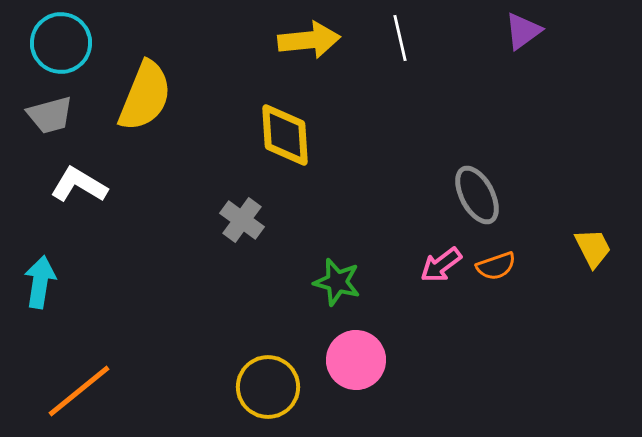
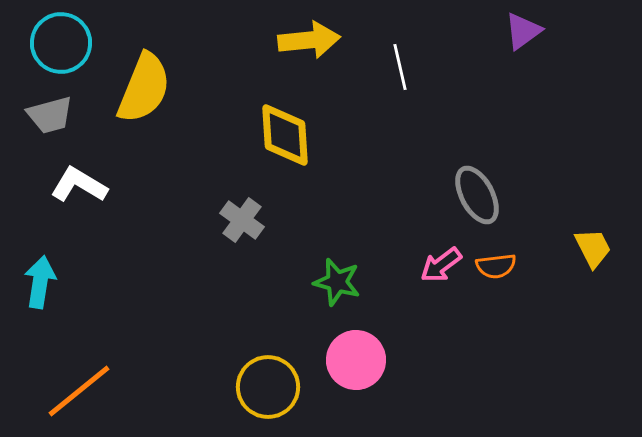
white line: moved 29 px down
yellow semicircle: moved 1 px left, 8 px up
orange semicircle: rotated 12 degrees clockwise
